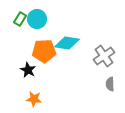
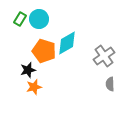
cyan circle: moved 2 px right
cyan diamond: rotated 40 degrees counterclockwise
orange pentagon: rotated 20 degrees clockwise
black star: rotated 28 degrees clockwise
orange star: moved 12 px up; rotated 21 degrees counterclockwise
